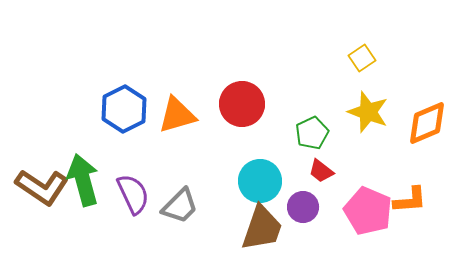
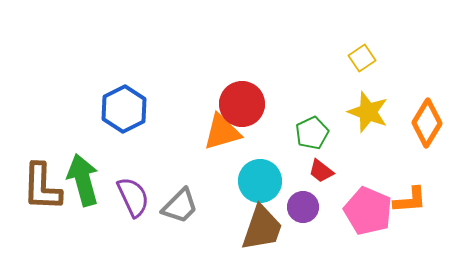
orange triangle: moved 45 px right, 17 px down
orange diamond: rotated 36 degrees counterclockwise
brown L-shape: rotated 58 degrees clockwise
purple semicircle: moved 3 px down
